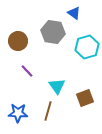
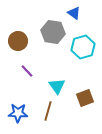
cyan hexagon: moved 4 px left
